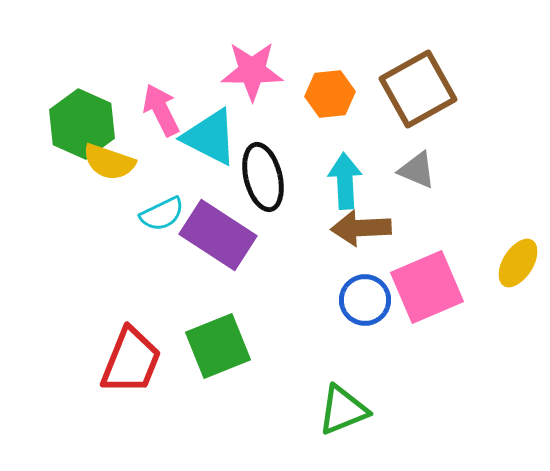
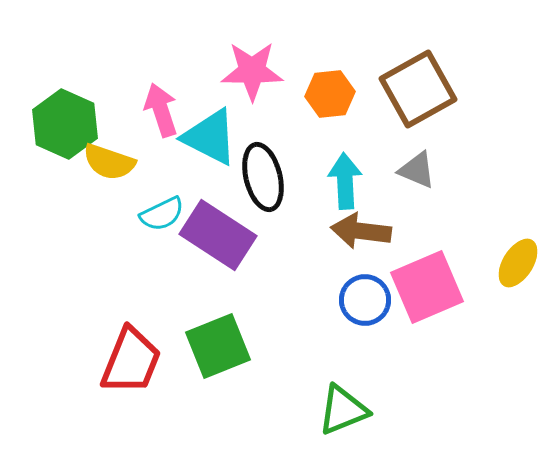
pink arrow: rotated 8 degrees clockwise
green hexagon: moved 17 px left
brown arrow: moved 3 px down; rotated 10 degrees clockwise
